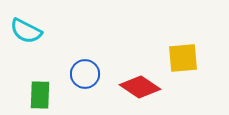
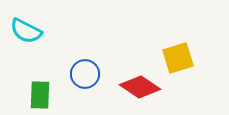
yellow square: moved 5 px left; rotated 12 degrees counterclockwise
